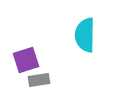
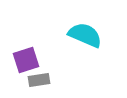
cyan semicircle: rotated 112 degrees clockwise
